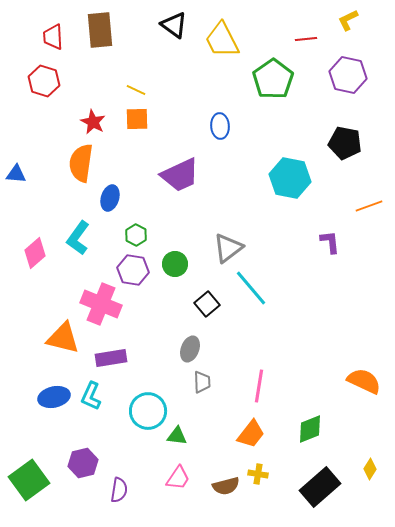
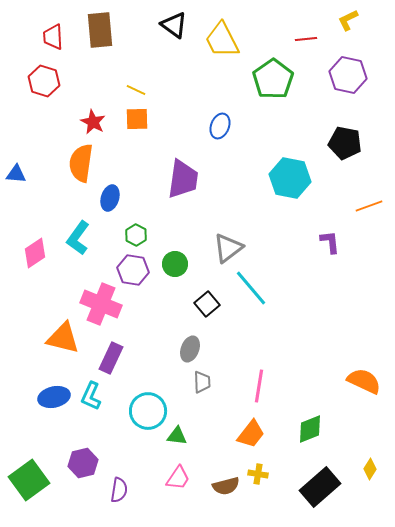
blue ellipse at (220, 126): rotated 25 degrees clockwise
purple trapezoid at (180, 175): moved 3 px right, 4 px down; rotated 57 degrees counterclockwise
pink diamond at (35, 253): rotated 8 degrees clockwise
purple rectangle at (111, 358): rotated 56 degrees counterclockwise
